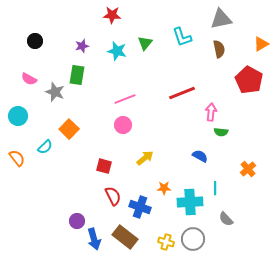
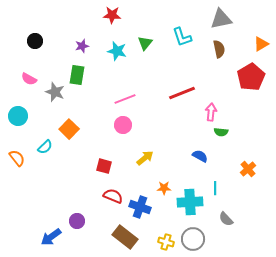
red pentagon: moved 2 px right, 3 px up; rotated 12 degrees clockwise
red semicircle: rotated 42 degrees counterclockwise
blue arrow: moved 43 px left, 2 px up; rotated 70 degrees clockwise
